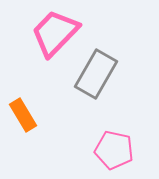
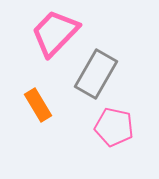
orange rectangle: moved 15 px right, 10 px up
pink pentagon: moved 23 px up
